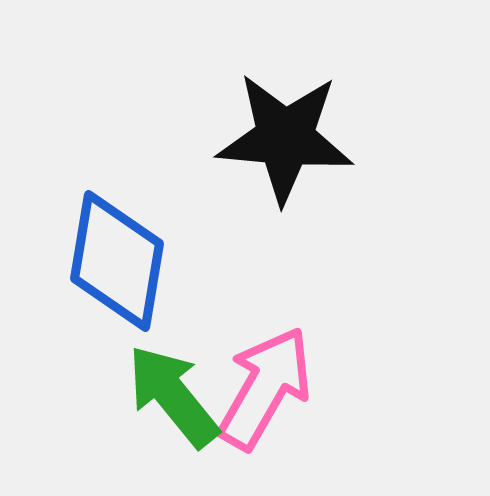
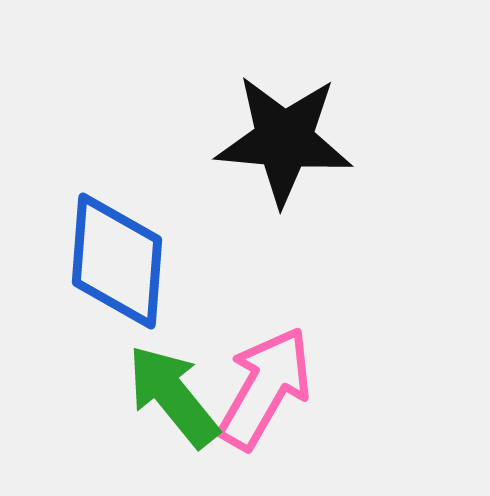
black star: moved 1 px left, 2 px down
blue diamond: rotated 5 degrees counterclockwise
